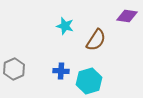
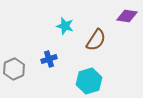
blue cross: moved 12 px left, 12 px up; rotated 21 degrees counterclockwise
